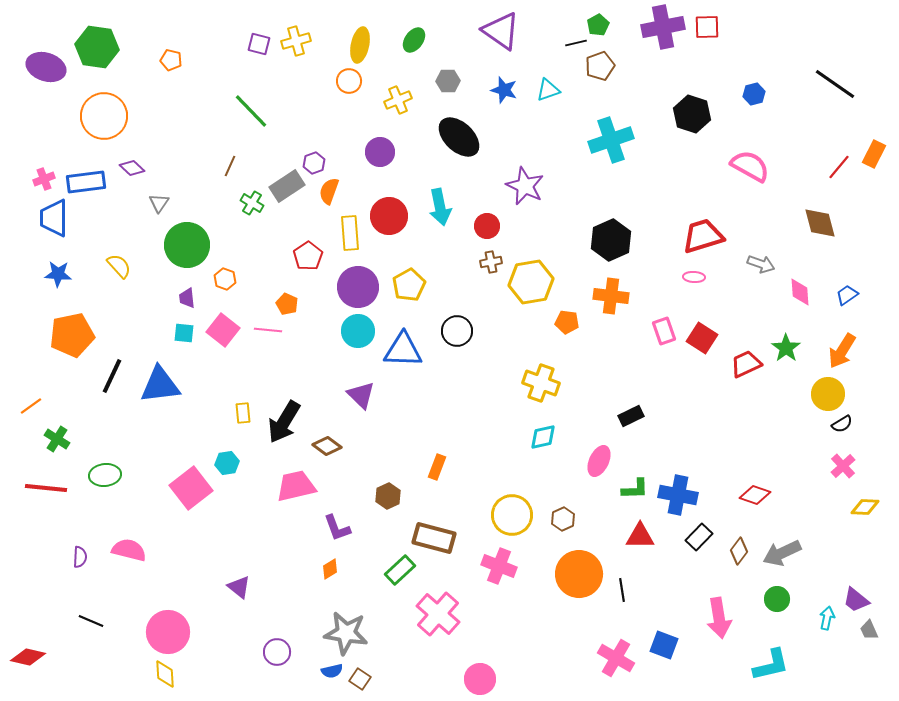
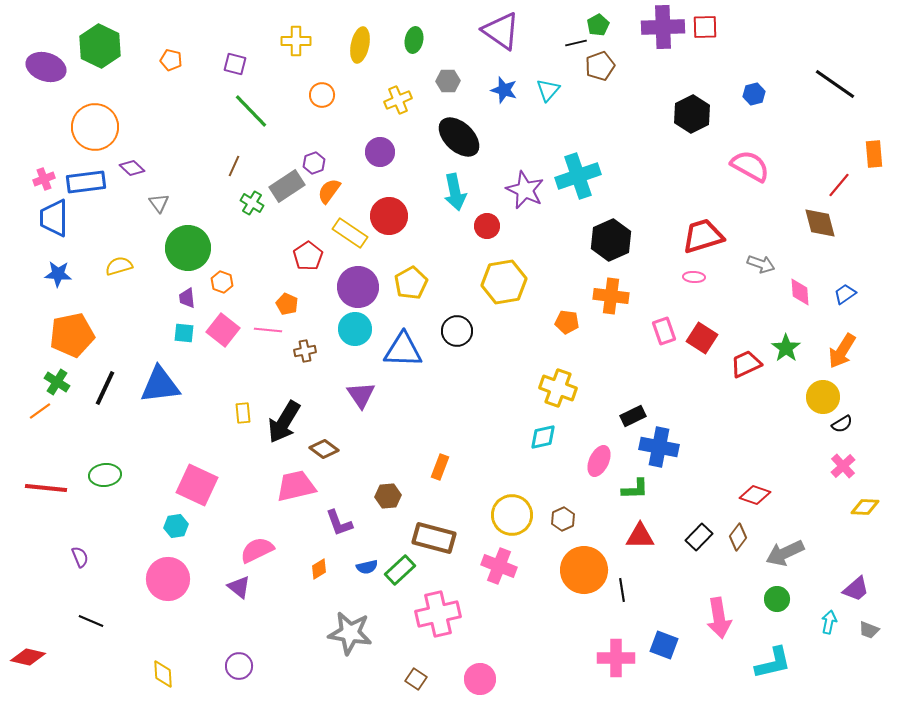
purple cross at (663, 27): rotated 9 degrees clockwise
red square at (707, 27): moved 2 px left
green ellipse at (414, 40): rotated 25 degrees counterclockwise
yellow cross at (296, 41): rotated 16 degrees clockwise
purple square at (259, 44): moved 24 px left, 20 px down
green hexagon at (97, 47): moved 3 px right, 1 px up; rotated 18 degrees clockwise
orange circle at (349, 81): moved 27 px left, 14 px down
cyan triangle at (548, 90): rotated 30 degrees counterclockwise
black hexagon at (692, 114): rotated 15 degrees clockwise
orange circle at (104, 116): moved 9 px left, 11 px down
cyan cross at (611, 140): moved 33 px left, 36 px down
orange rectangle at (874, 154): rotated 32 degrees counterclockwise
brown line at (230, 166): moved 4 px right
red line at (839, 167): moved 18 px down
purple star at (525, 186): moved 4 px down
orange semicircle at (329, 191): rotated 16 degrees clockwise
gray triangle at (159, 203): rotated 10 degrees counterclockwise
cyan arrow at (440, 207): moved 15 px right, 15 px up
yellow rectangle at (350, 233): rotated 52 degrees counterclockwise
green circle at (187, 245): moved 1 px right, 3 px down
brown cross at (491, 262): moved 186 px left, 89 px down
yellow semicircle at (119, 266): rotated 64 degrees counterclockwise
orange hexagon at (225, 279): moved 3 px left, 3 px down
yellow hexagon at (531, 282): moved 27 px left
yellow pentagon at (409, 285): moved 2 px right, 2 px up
blue trapezoid at (847, 295): moved 2 px left, 1 px up
cyan circle at (358, 331): moved 3 px left, 2 px up
black line at (112, 376): moved 7 px left, 12 px down
yellow cross at (541, 383): moved 17 px right, 5 px down
yellow circle at (828, 394): moved 5 px left, 3 px down
purple triangle at (361, 395): rotated 12 degrees clockwise
orange line at (31, 406): moved 9 px right, 5 px down
black rectangle at (631, 416): moved 2 px right
green cross at (57, 439): moved 57 px up
brown diamond at (327, 446): moved 3 px left, 3 px down
cyan hexagon at (227, 463): moved 51 px left, 63 px down
orange rectangle at (437, 467): moved 3 px right
pink square at (191, 488): moved 6 px right, 3 px up; rotated 27 degrees counterclockwise
blue cross at (678, 495): moved 19 px left, 48 px up
brown hexagon at (388, 496): rotated 20 degrees clockwise
purple L-shape at (337, 528): moved 2 px right, 5 px up
pink semicircle at (129, 550): moved 128 px right; rotated 40 degrees counterclockwise
brown diamond at (739, 551): moved 1 px left, 14 px up
gray arrow at (782, 553): moved 3 px right
purple semicircle at (80, 557): rotated 25 degrees counterclockwise
orange diamond at (330, 569): moved 11 px left
orange circle at (579, 574): moved 5 px right, 4 px up
purple trapezoid at (856, 600): moved 11 px up; rotated 80 degrees counterclockwise
pink cross at (438, 614): rotated 36 degrees clockwise
cyan arrow at (827, 618): moved 2 px right, 4 px down
gray trapezoid at (869, 630): rotated 45 degrees counterclockwise
pink circle at (168, 632): moved 53 px up
gray star at (346, 633): moved 4 px right
purple circle at (277, 652): moved 38 px left, 14 px down
pink cross at (616, 658): rotated 30 degrees counterclockwise
cyan L-shape at (771, 665): moved 2 px right, 2 px up
blue semicircle at (332, 671): moved 35 px right, 104 px up
yellow diamond at (165, 674): moved 2 px left
brown square at (360, 679): moved 56 px right
